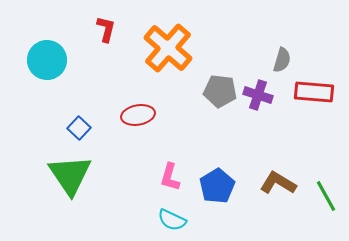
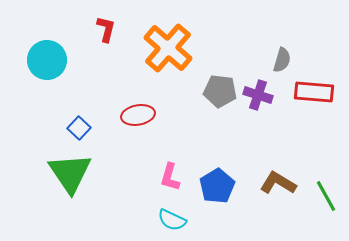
green triangle: moved 2 px up
